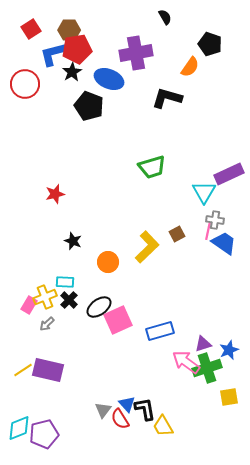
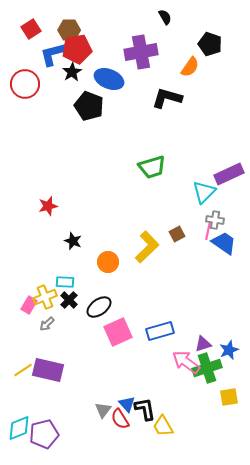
purple cross at (136, 53): moved 5 px right, 1 px up
cyan triangle at (204, 192): rotated 15 degrees clockwise
red star at (55, 194): moved 7 px left, 12 px down
pink square at (118, 320): moved 12 px down
